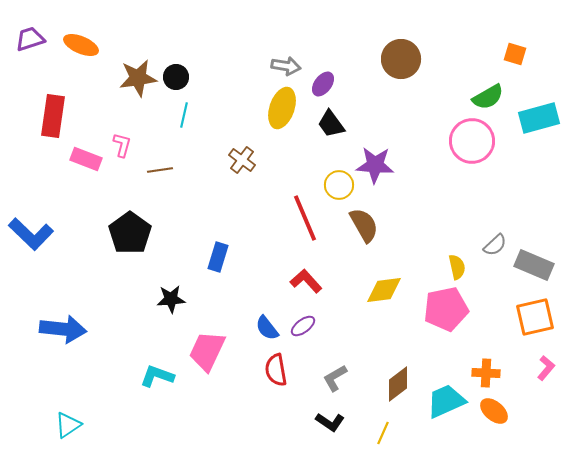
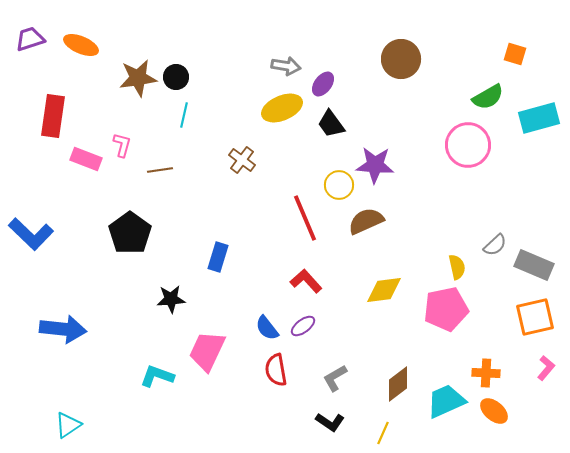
yellow ellipse at (282, 108): rotated 48 degrees clockwise
pink circle at (472, 141): moved 4 px left, 4 px down
brown semicircle at (364, 225): moved 2 px right, 4 px up; rotated 84 degrees counterclockwise
